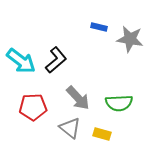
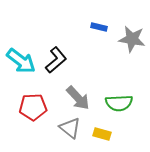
gray star: moved 2 px right
